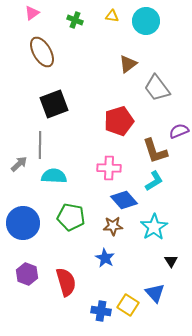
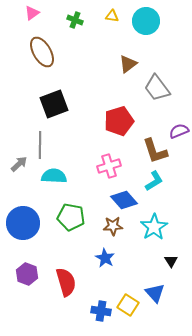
pink cross: moved 2 px up; rotated 20 degrees counterclockwise
